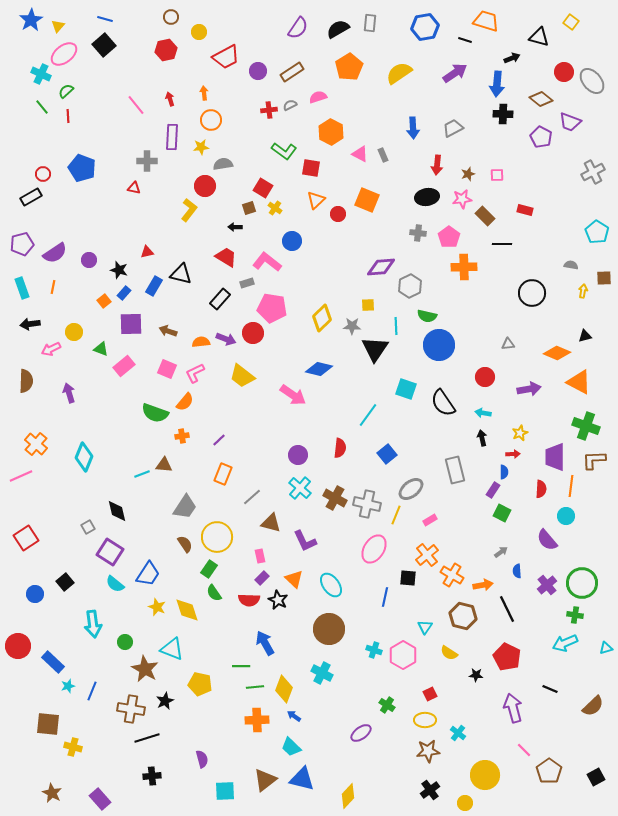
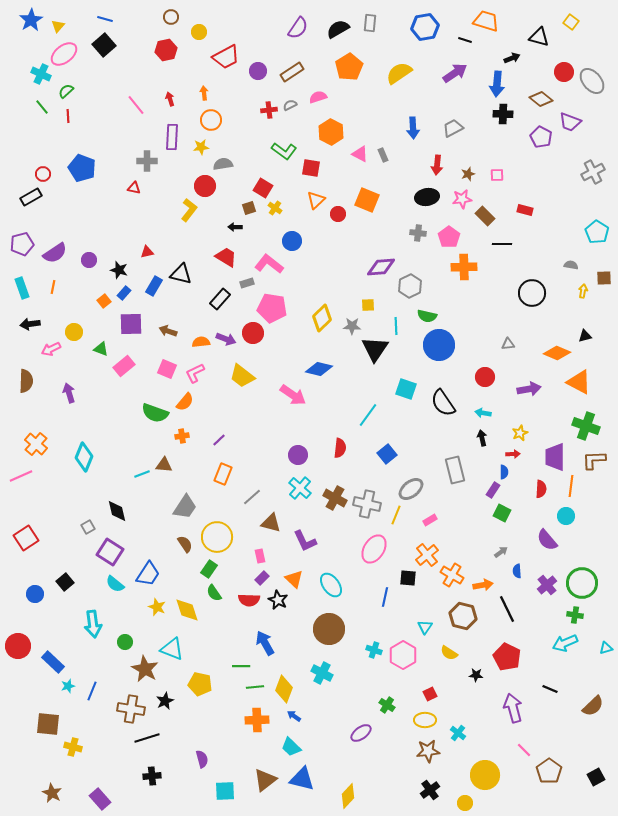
pink L-shape at (267, 262): moved 2 px right, 2 px down
